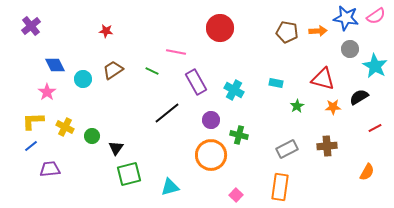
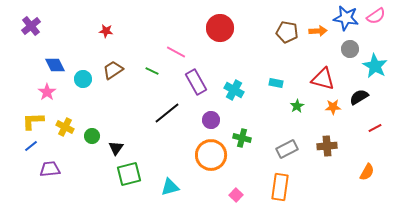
pink line: rotated 18 degrees clockwise
green cross: moved 3 px right, 3 px down
